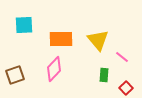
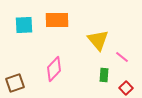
orange rectangle: moved 4 px left, 19 px up
brown square: moved 8 px down
